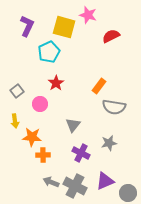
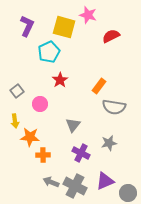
red star: moved 4 px right, 3 px up
orange star: moved 2 px left
